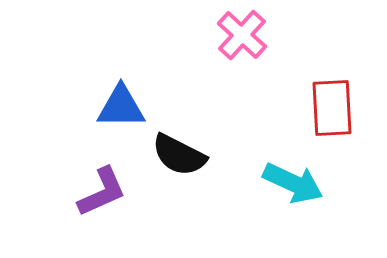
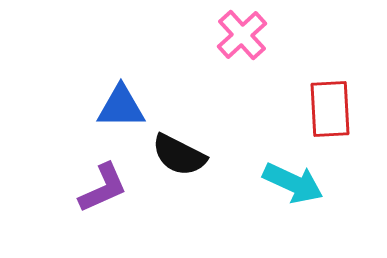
pink cross: rotated 6 degrees clockwise
red rectangle: moved 2 px left, 1 px down
purple L-shape: moved 1 px right, 4 px up
